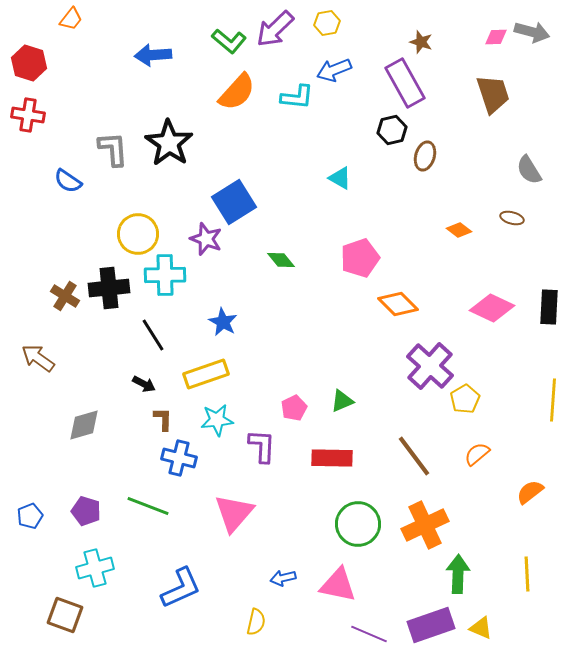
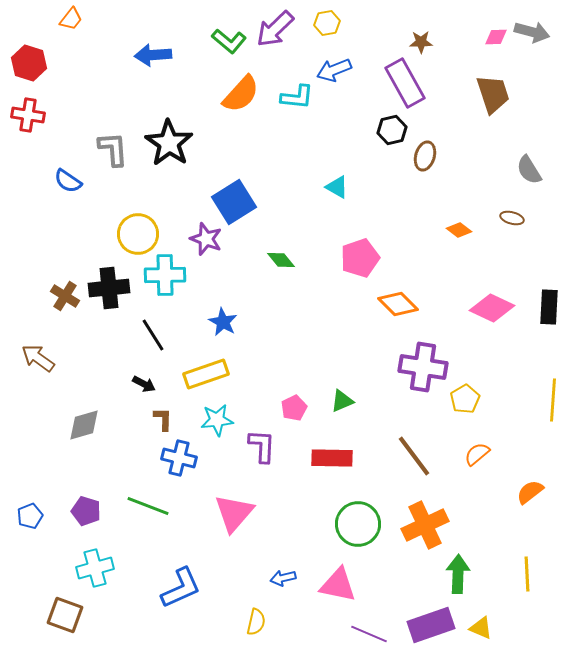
brown star at (421, 42): rotated 20 degrees counterclockwise
orange semicircle at (237, 92): moved 4 px right, 2 px down
cyan triangle at (340, 178): moved 3 px left, 9 px down
purple cross at (430, 366): moved 7 px left, 1 px down; rotated 33 degrees counterclockwise
